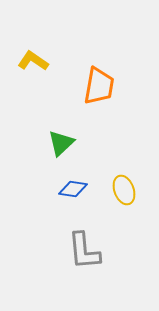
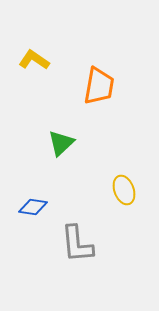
yellow L-shape: moved 1 px right, 1 px up
blue diamond: moved 40 px left, 18 px down
gray L-shape: moved 7 px left, 7 px up
